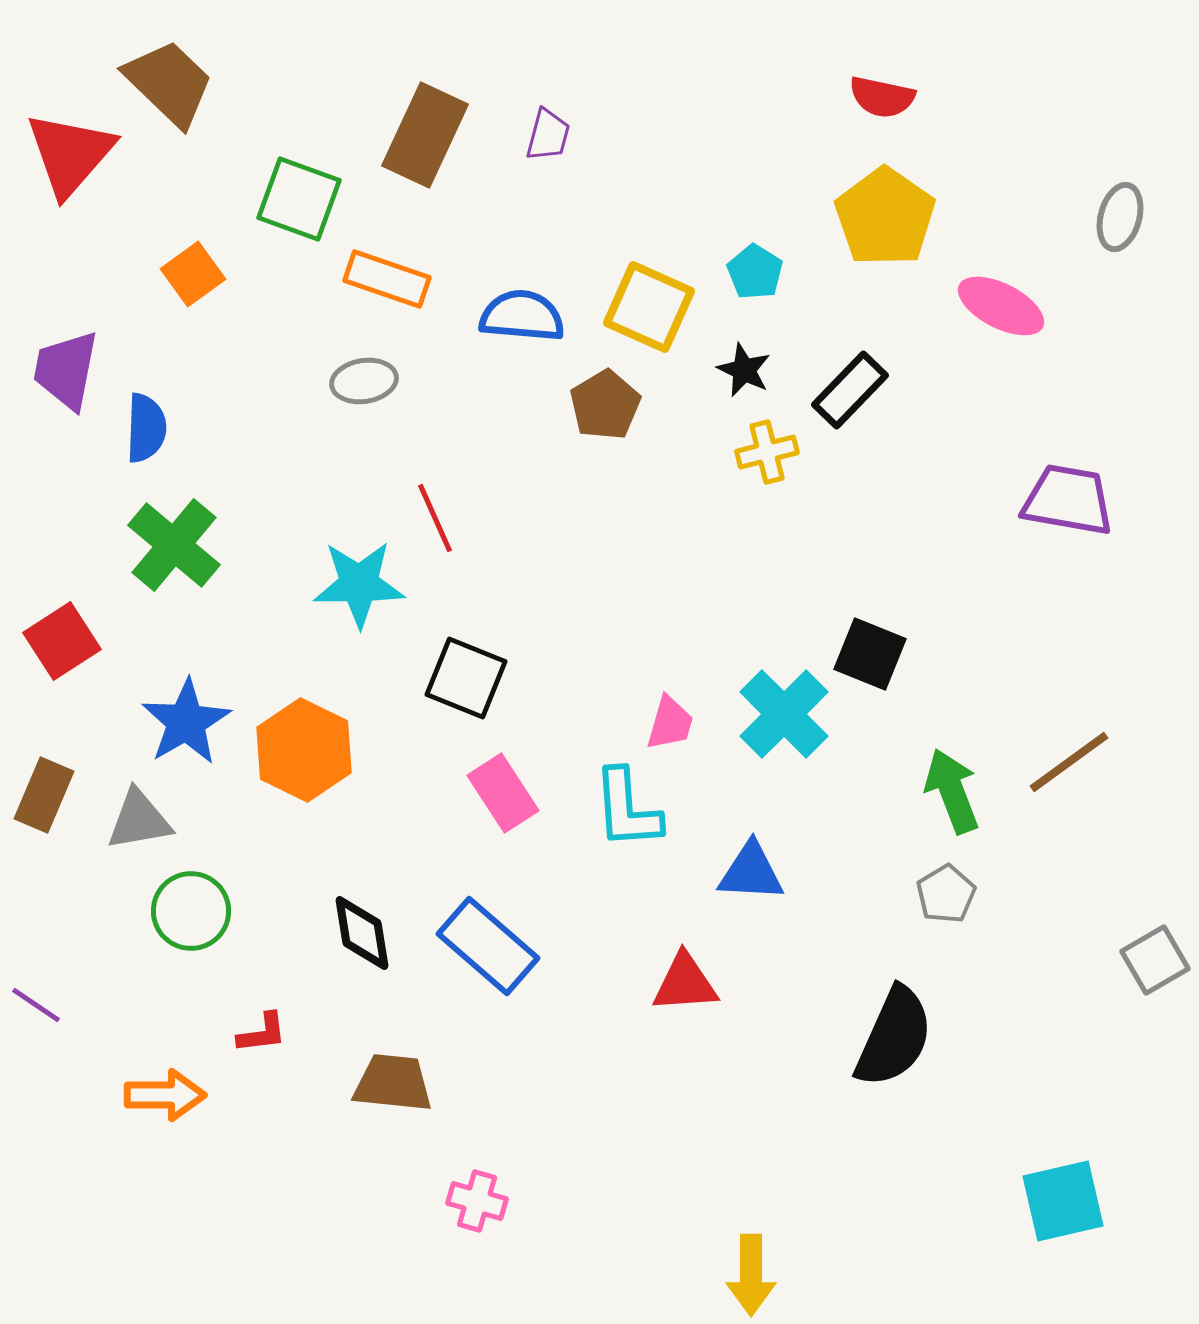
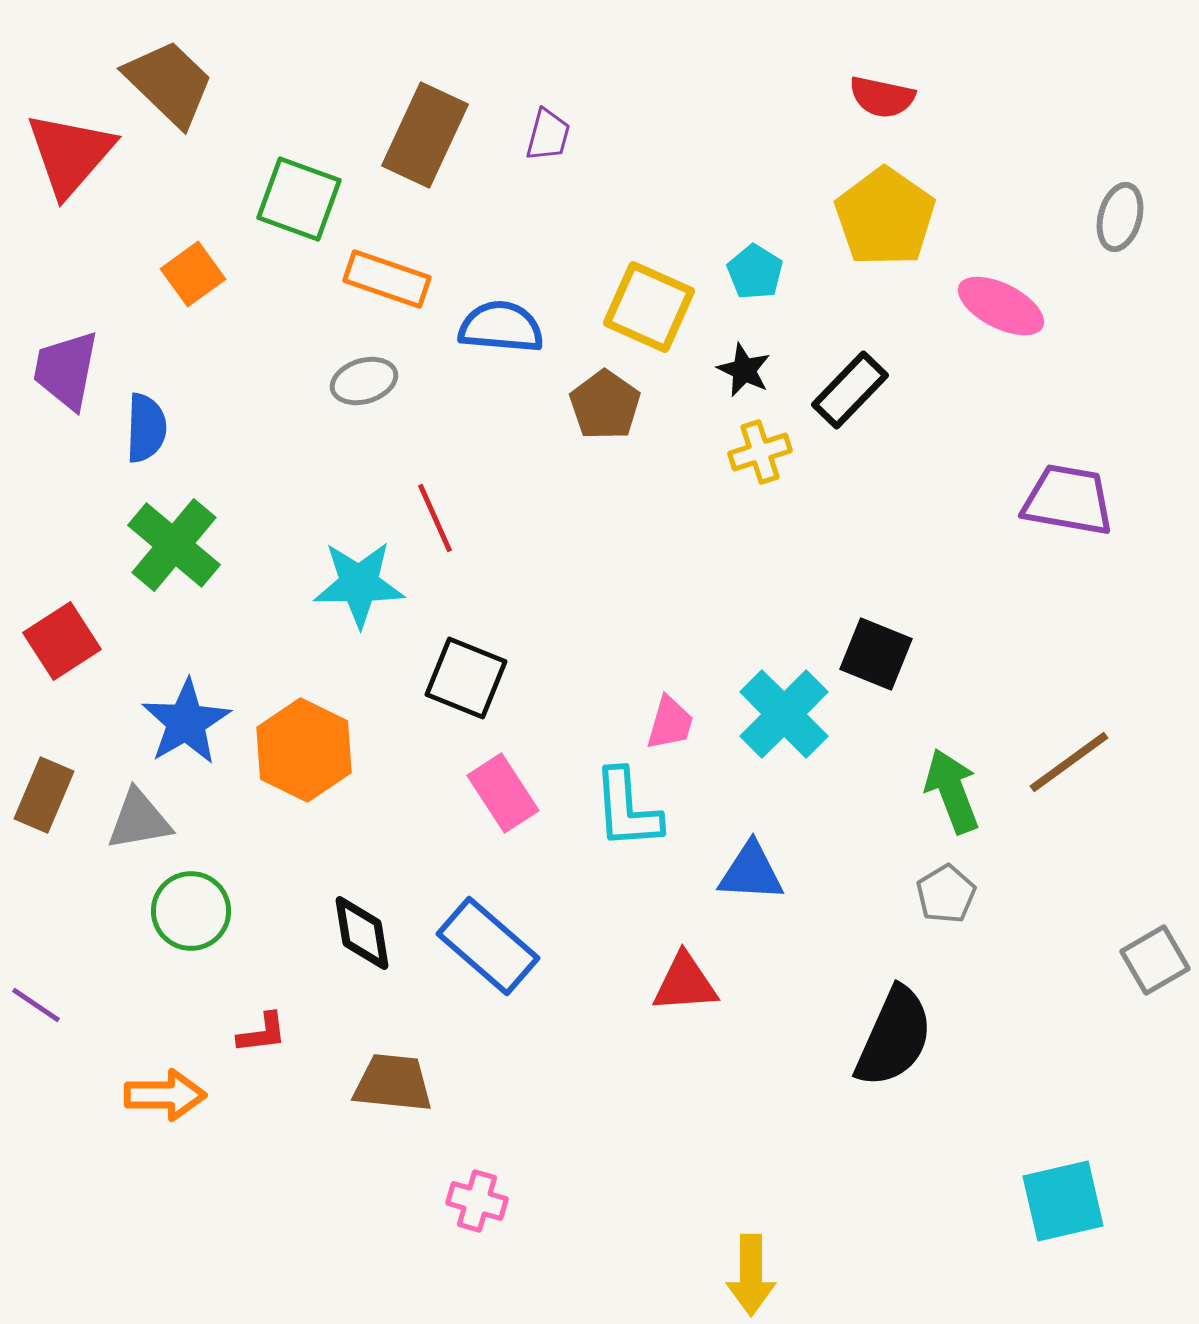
blue semicircle at (522, 316): moved 21 px left, 11 px down
gray ellipse at (364, 381): rotated 8 degrees counterclockwise
brown pentagon at (605, 405): rotated 6 degrees counterclockwise
yellow cross at (767, 452): moved 7 px left; rotated 4 degrees counterclockwise
black square at (870, 654): moved 6 px right
